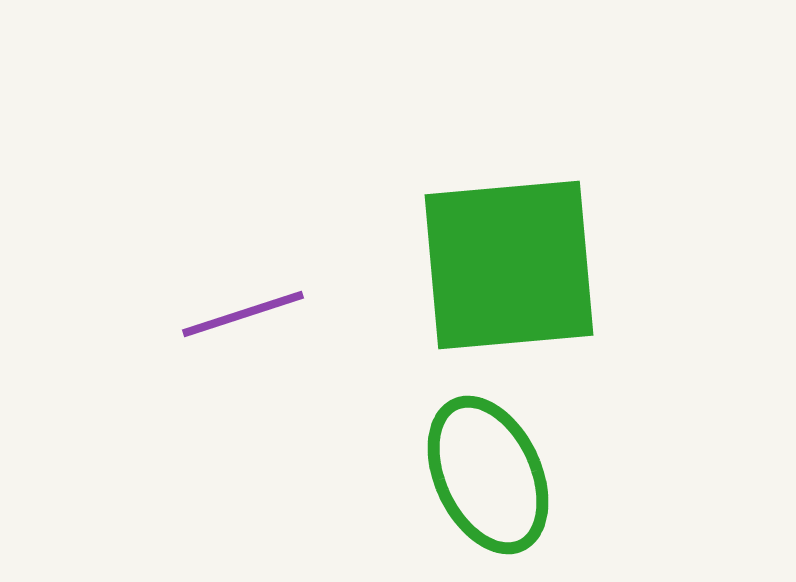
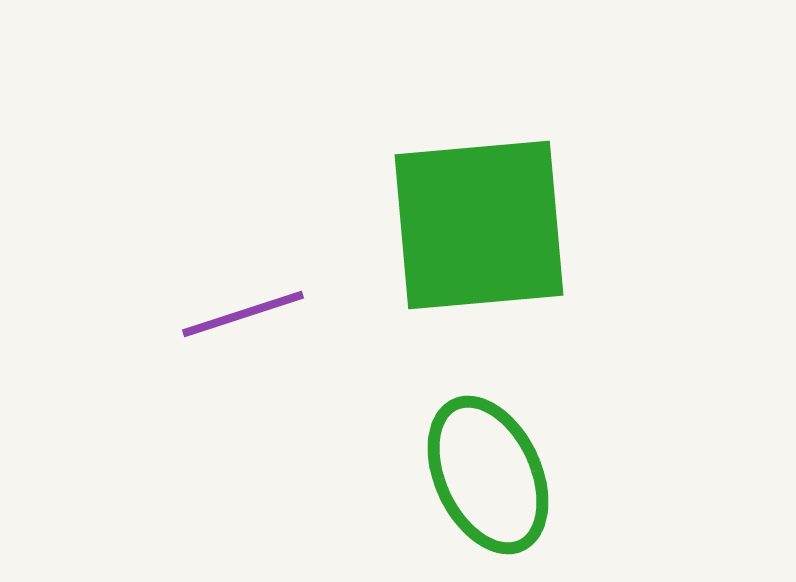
green square: moved 30 px left, 40 px up
